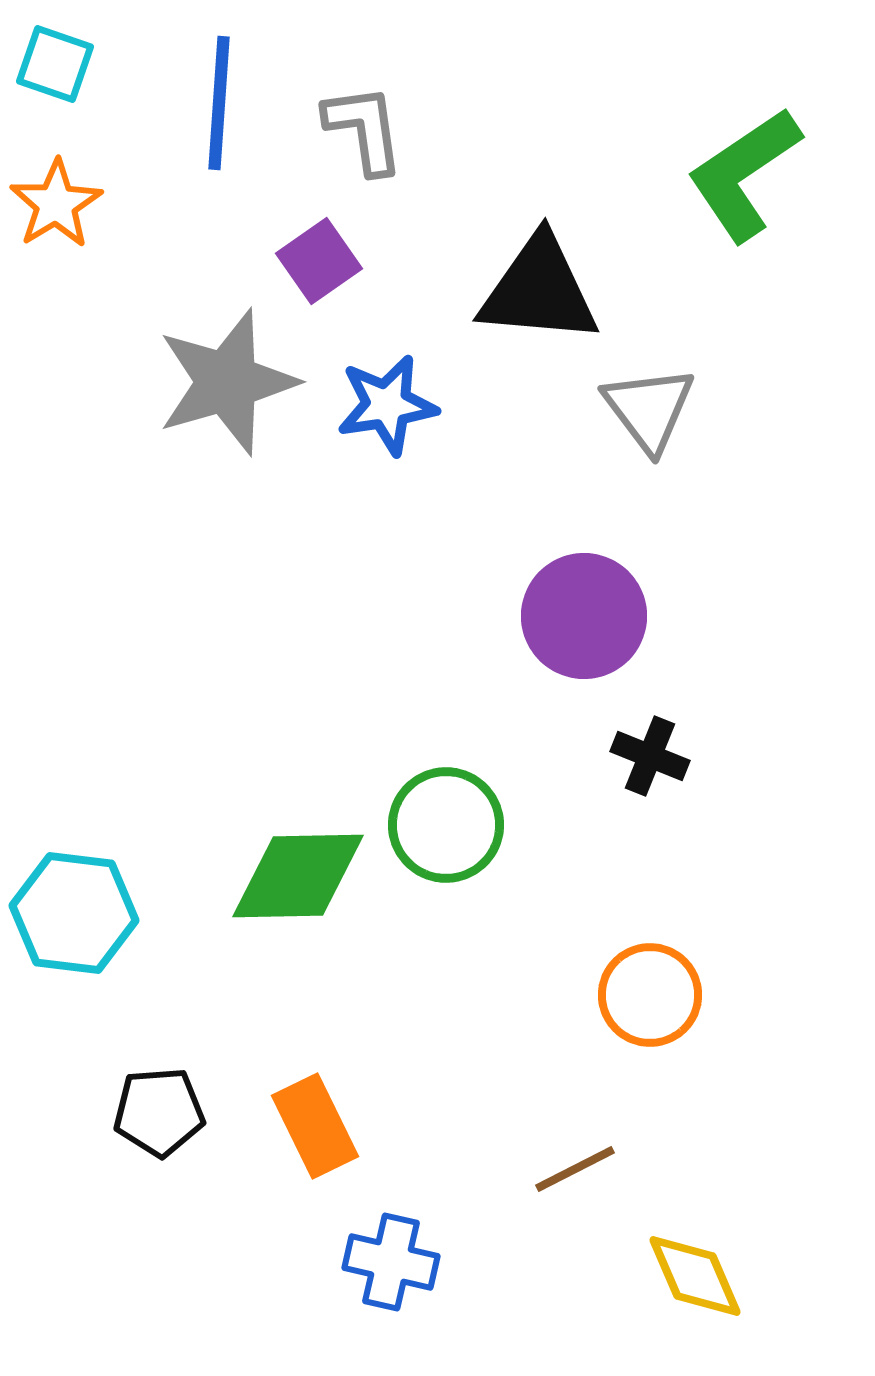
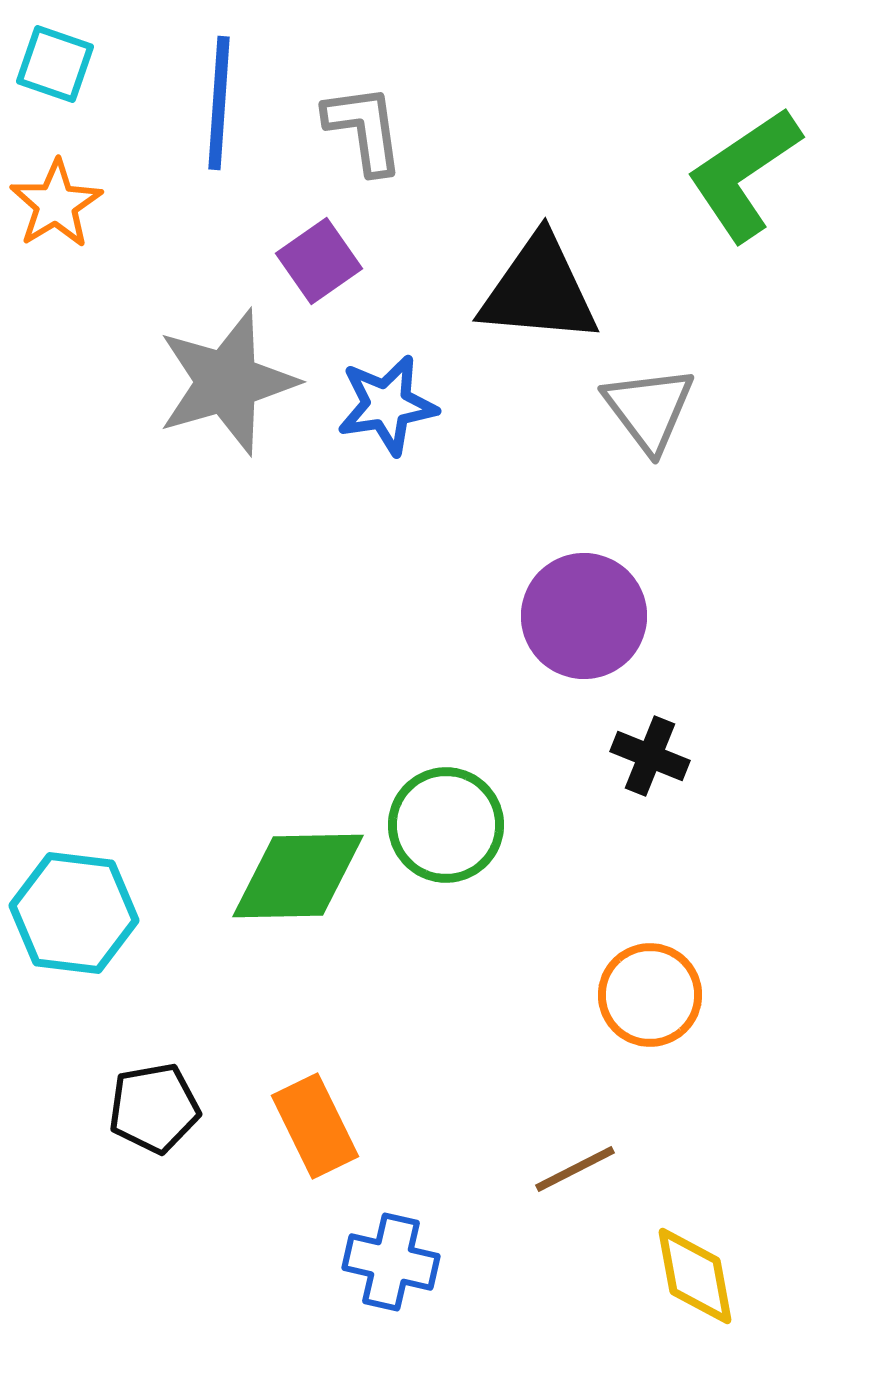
black pentagon: moved 5 px left, 4 px up; rotated 6 degrees counterclockwise
yellow diamond: rotated 13 degrees clockwise
